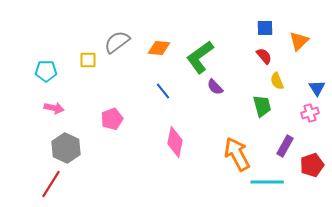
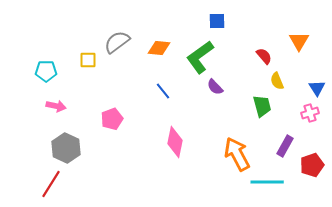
blue square: moved 48 px left, 7 px up
orange triangle: rotated 15 degrees counterclockwise
pink arrow: moved 2 px right, 2 px up
